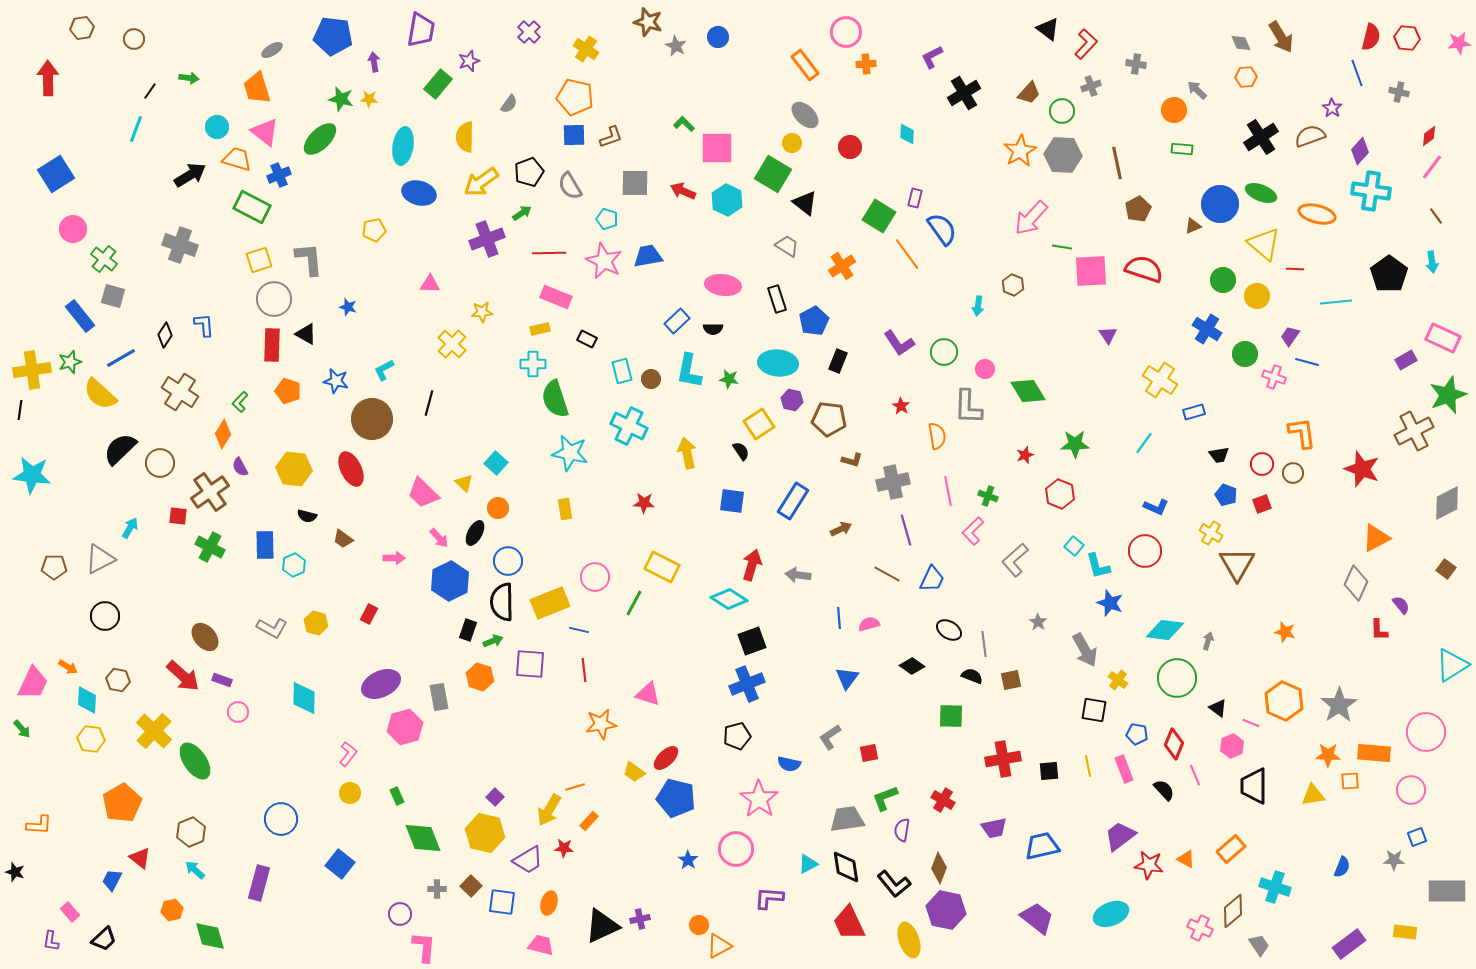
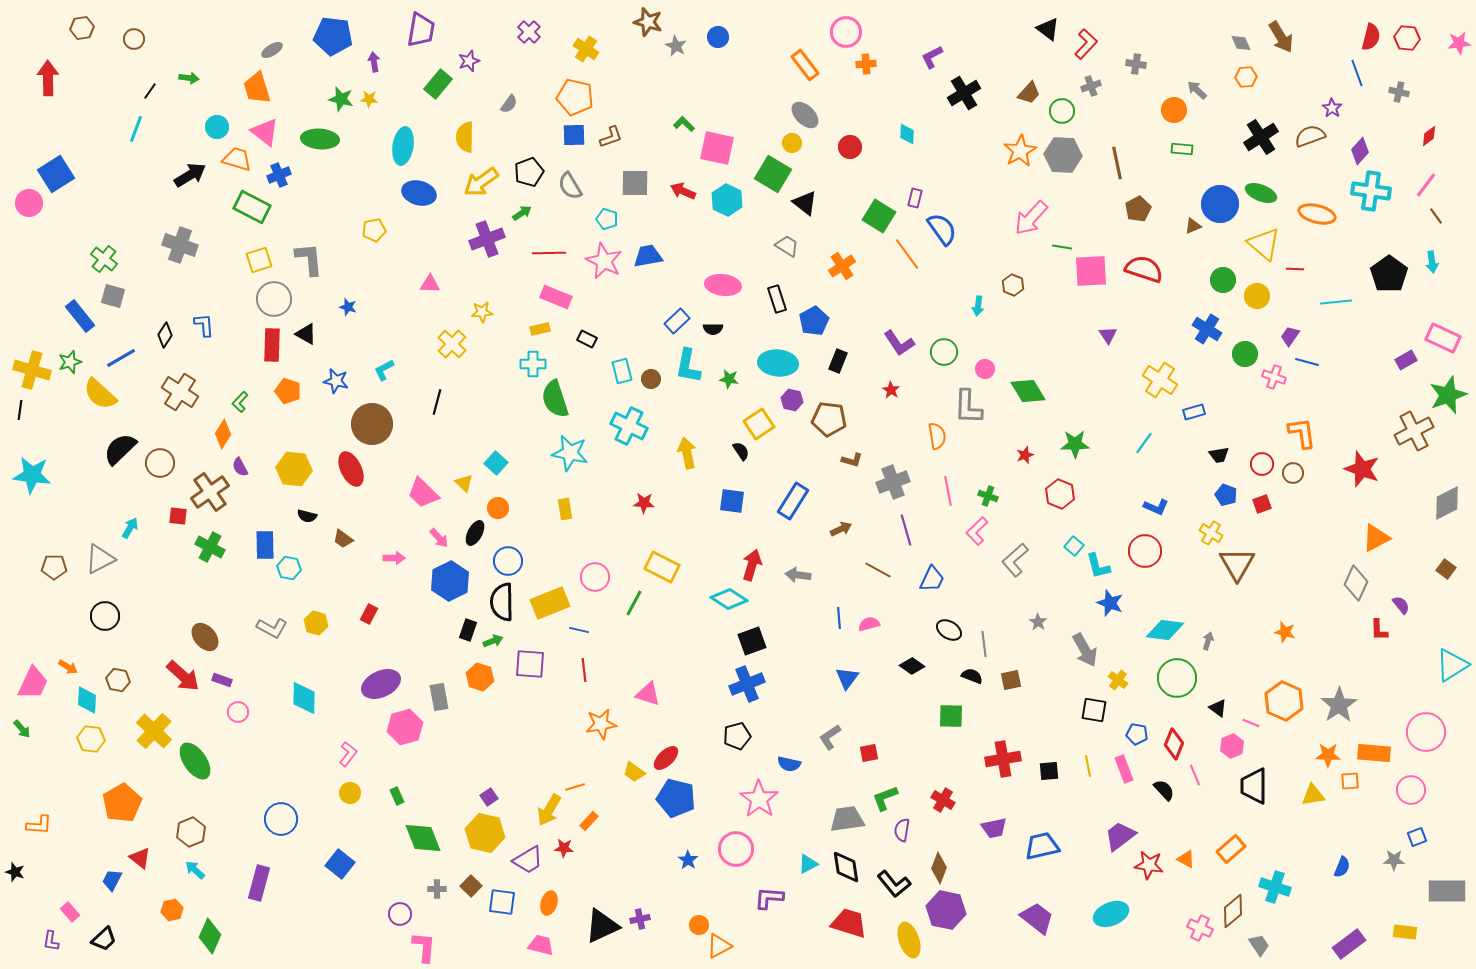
green ellipse at (320, 139): rotated 48 degrees clockwise
pink square at (717, 148): rotated 12 degrees clockwise
pink line at (1432, 167): moved 6 px left, 18 px down
pink circle at (73, 229): moved 44 px left, 26 px up
yellow cross at (32, 370): rotated 24 degrees clockwise
cyan L-shape at (689, 371): moved 1 px left, 5 px up
black line at (429, 403): moved 8 px right, 1 px up
red star at (901, 406): moved 10 px left, 16 px up
brown circle at (372, 419): moved 5 px down
gray cross at (893, 482): rotated 8 degrees counterclockwise
pink L-shape at (973, 531): moved 4 px right
cyan hexagon at (294, 565): moved 5 px left, 3 px down; rotated 25 degrees counterclockwise
brown line at (887, 574): moved 9 px left, 4 px up
purple square at (495, 797): moved 6 px left; rotated 12 degrees clockwise
red trapezoid at (849, 923): rotated 132 degrees clockwise
green diamond at (210, 936): rotated 40 degrees clockwise
